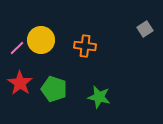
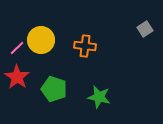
red star: moved 3 px left, 6 px up
